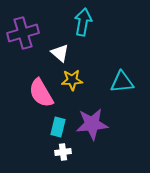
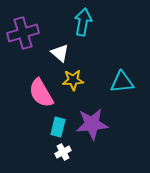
yellow star: moved 1 px right
white cross: rotated 21 degrees counterclockwise
